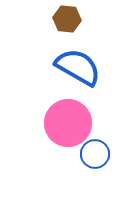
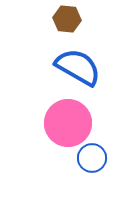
blue circle: moved 3 px left, 4 px down
